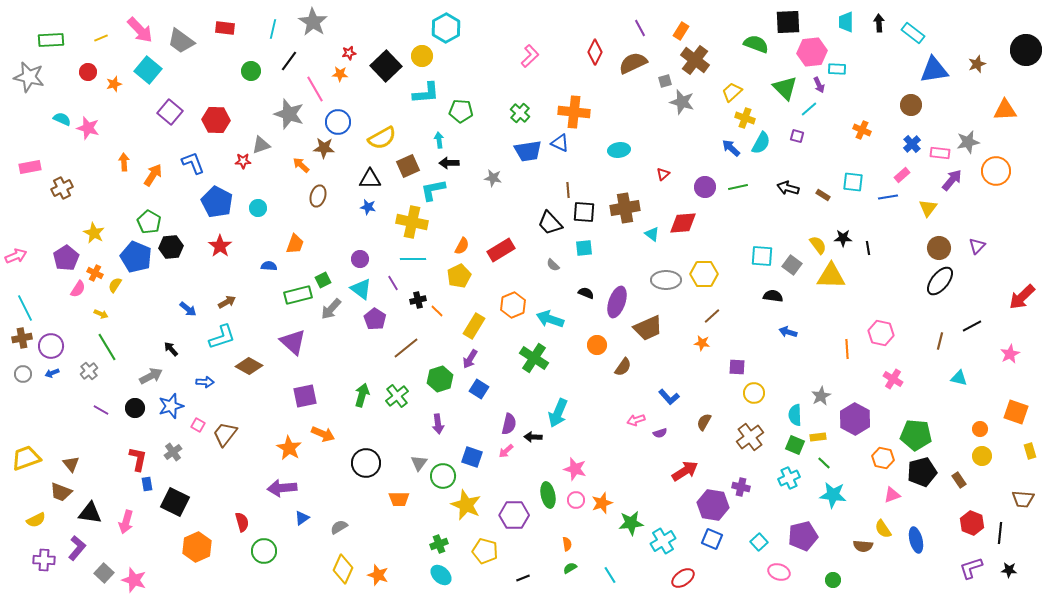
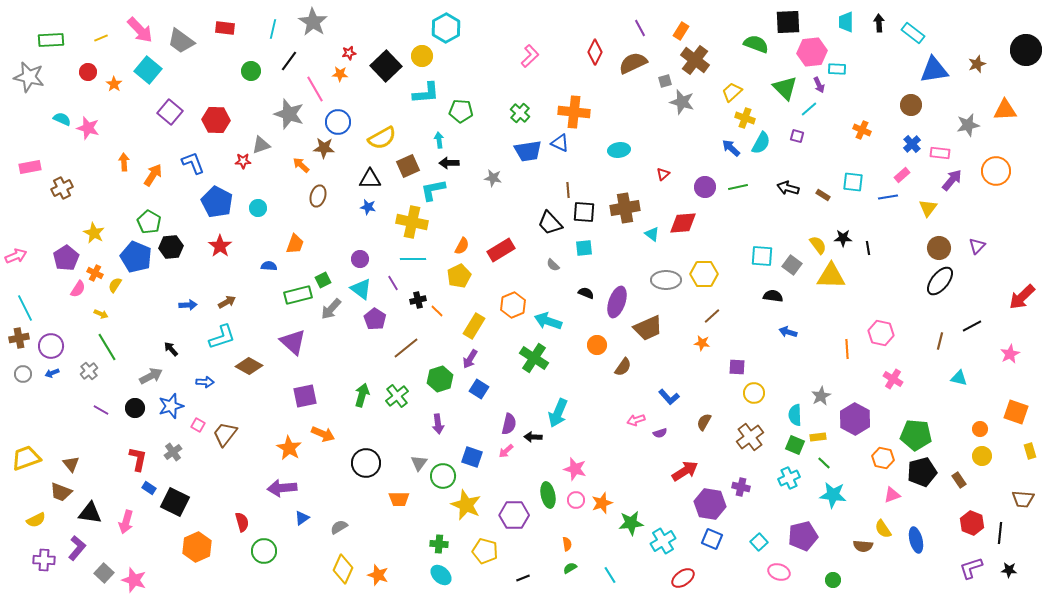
orange star at (114, 84): rotated 21 degrees counterclockwise
gray star at (968, 142): moved 17 px up
blue arrow at (188, 309): moved 4 px up; rotated 42 degrees counterclockwise
cyan arrow at (550, 319): moved 2 px left, 2 px down
brown cross at (22, 338): moved 3 px left
blue rectangle at (147, 484): moved 2 px right, 4 px down; rotated 48 degrees counterclockwise
purple hexagon at (713, 505): moved 3 px left, 1 px up
green cross at (439, 544): rotated 24 degrees clockwise
